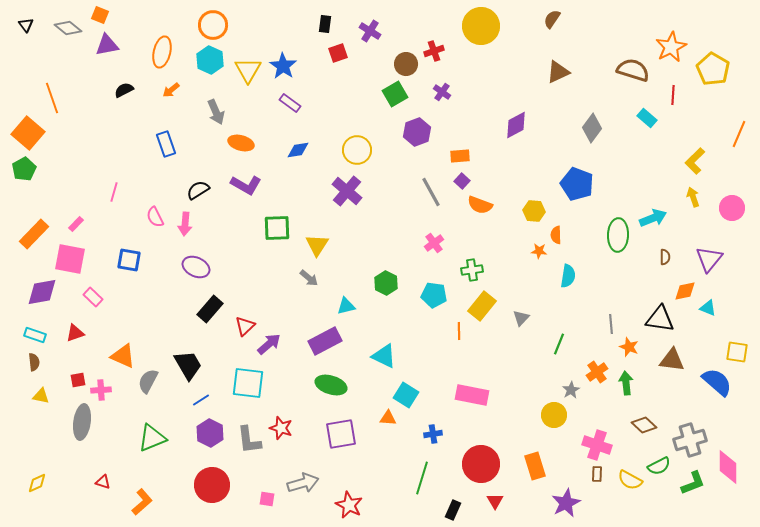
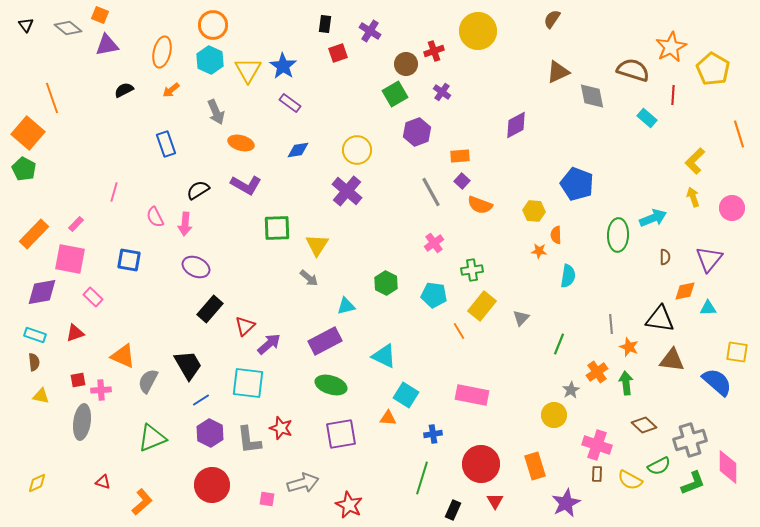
yellow circle at (481, 26): moved 3 px left, 5 px down
gray diamond at (592, 128): moved 32 px up; rotated 48 degrees counterclockwise
orange line at (739, 134): rotated 40 degrees counterclockwise
green pentagon at (24, 169): rotated 15 degrees counterclockwise
cyan triangle at (708, 308): rotated 24 degrees counterclockwise
orange line at (459, 331): rotated 30 degrees counterclockwise
